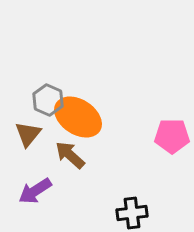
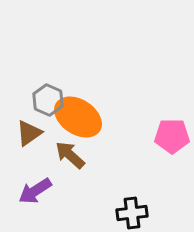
brown triangle: moved 1 px right, 1 px up; rotated 16 degrees clockwise
